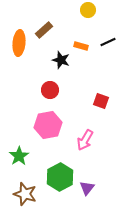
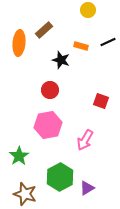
purple triangle: rotated 21 degrees clockwise
